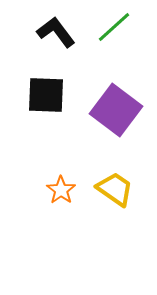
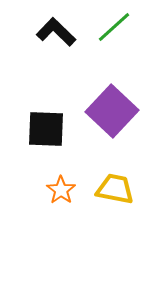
black L-shape: rotated 9 degrees counterclockwise
black square: moved 34 px down
purple square: moved 4 px left, 1 px down; rotated 6 degrees clockwise
yellow trapezoid: rotated 24 degrees counterclockwise
